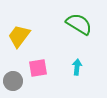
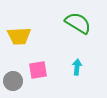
green semicircle: moved 1 px left, 1 px up
yellow trapezoid: rotated 130 degrees counterclockwise
pink square: moved 2 px down
